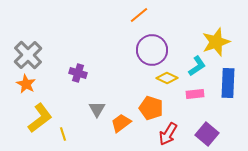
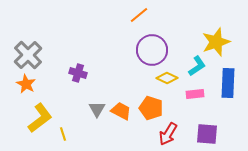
orange trapezoid: moved 12 px up; rotated 65 degrees clockwise
purple square: rotated 35 degrees counterclockwise
